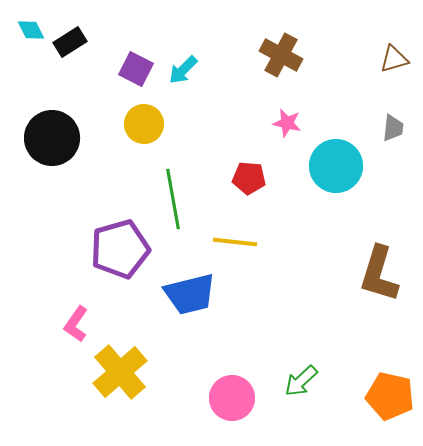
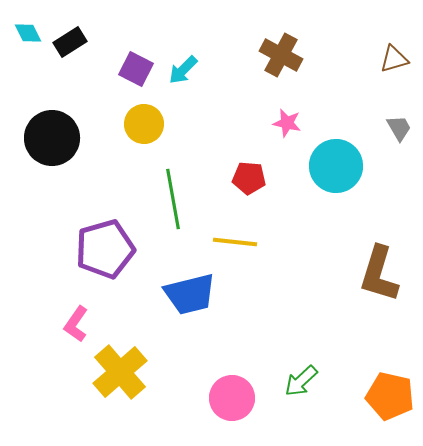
cyan diamond: moved 3 px left, 3 px down
gray trapezoid: moved 6 px right; rotated 36 degrees counterclockwise
purple pentagon: moved 15 px left
